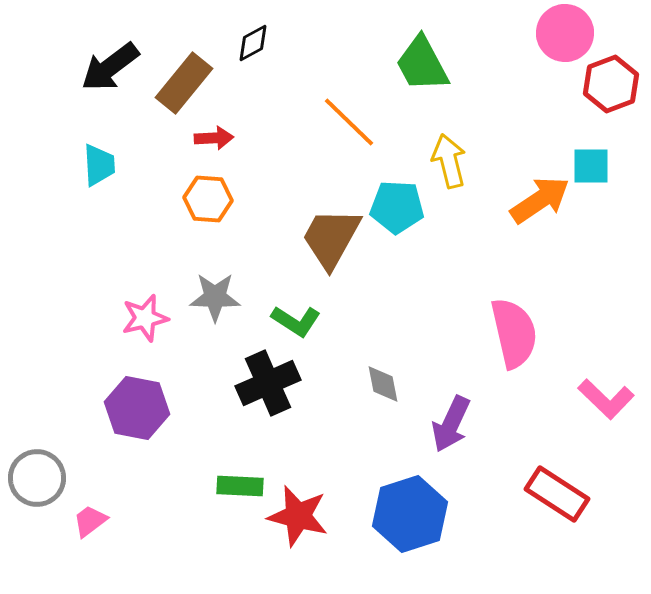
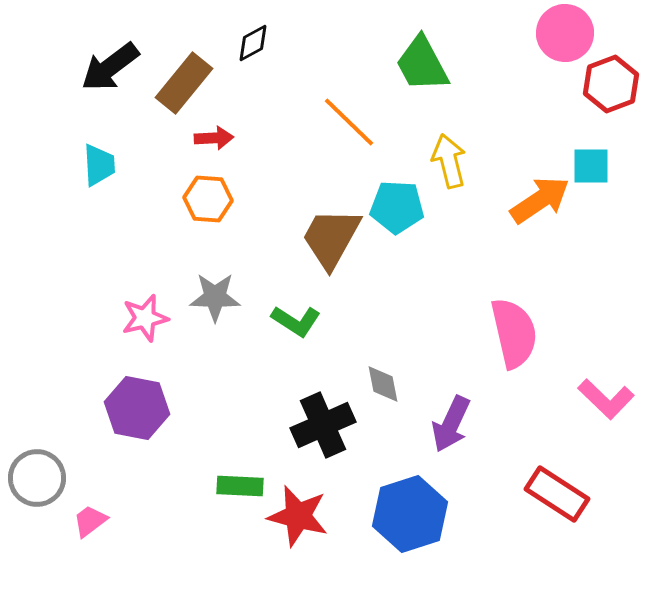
black cross: moved 55 px right, 42 px down
